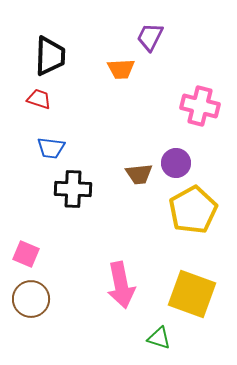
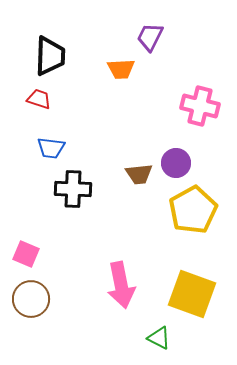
green triangle: rotated 10 degrees clockwise
